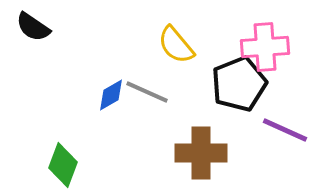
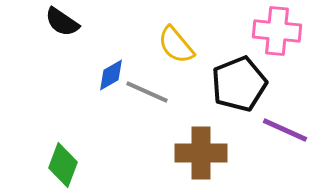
black semicircle: moved 29 px right, 5 px up
pink cross: moved 12 px right, 16 px up; rotated 9 degrees clockwise
blue diamond: moved 20 px up
